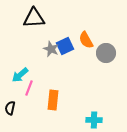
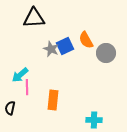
pink line: moved 2 px left, 1 px up; rotated 21 degrees counterclockwise
